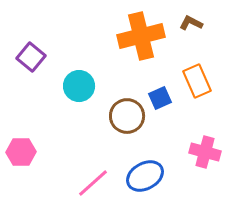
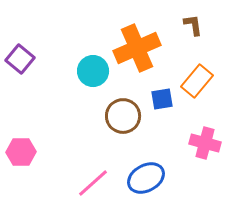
brown L-shape: moved 2 px right, 2 px down; rotated 55 degrees clockwise
orange cross: moved 4 px left, 12 px down; rotated 9 degrees counterclockwise
purple square: moved 11 px left, 2 px down
orange rectangle: rotated 64 degrees clockwise
cyan circle: moved 14 px right, 15 px up
blue square: moved 2 px right, 1 px down; rotated 15 degrees clockwise
brown circle: moved 4 px left
pink cross: moved 9 px up
blue ellipse: moved 1 px right, 2 px down
